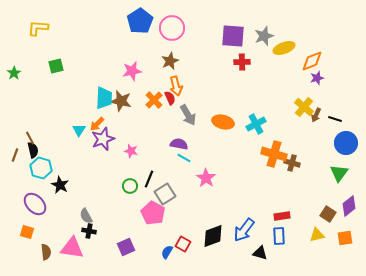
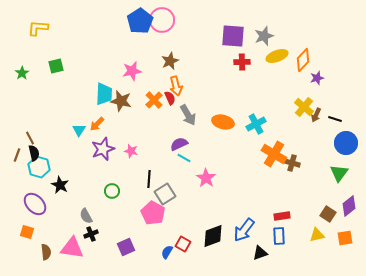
pink circle at (172, 28): moved 10 px left, 8 px up
yellow ellipse at (284, 48): moved 7 px left, 8 px down
orange diamond at (312, 61): moved 9 px left, 1 px up; rotated 25 degrees counterclockwise
green star at (14, 73): moved 8 px right
cyan trapezoid at (104, 98): moved 4 px up
purple star at (103, 139): moved 10 px down
purple semicircle at (179, 144): rotated 36 degrees counterclockwise
black semicircle at (33, 150): moved 1 px right, 3 px down
orange cross at (274, 154): rotated 15 degrees clockwise
brown line at (15, 155): moved 2 px right
cyan hexagon at (41, 168): moved 2 px left, 1 px up
black line at (149, 179): rotated 18 degrees counterclockwise
green circle at (130, 186): moved 18 px left, 5 px down
black cross at (89, 231): moved 2 px right, 3 px down; rotated 32 degrees counterclockwise
black triangle at (260, 253): rotated 35 degrees counterclockwise
